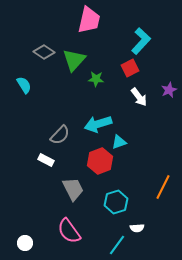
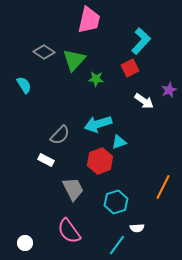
white arrow: moved 5 px right, 4 px down; rotated 18 degrees counterclockwise
